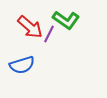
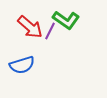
purple line: moved 1 px right, 3 px up
